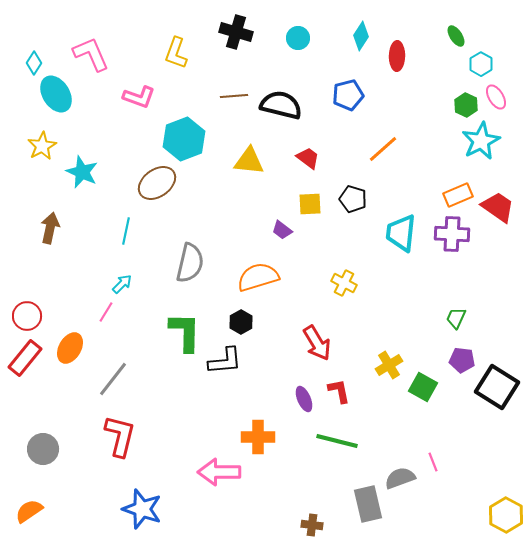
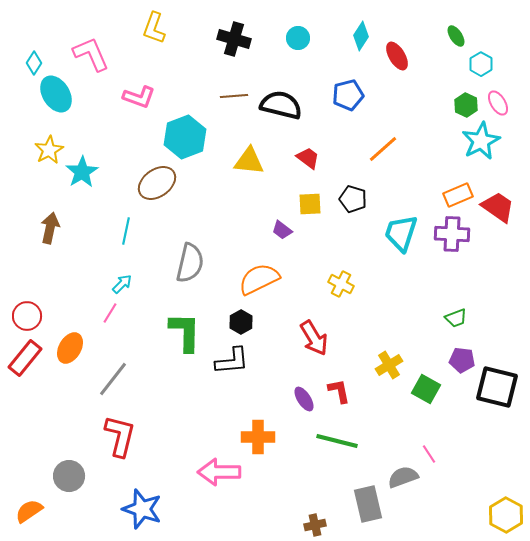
black cross at (236, 32): moved 2 px left, 7 px down
yellow L-shape at (176, 53): moved 22 px left, 25 px up
red ellipse at (397, 56): rotated 32 degrees counterclockwise
pink ellipse at (496, 97): moved 2 px right, 6 px down
cyan hexagon at (184, 139): moved 1 px right, 2 px up
yellow star at (42, 146): moved 7 px right, 4 px down
cyan star at (82, 172): rotated 16 degrees clockwise
cyan trapezoid at (401, 233): rotated 12 degrees clockwise
orange semicircle at (258, 277): moved 1 px right, 2 px down; rotated 9 degrees counterclockwise
yellow cross at (344, 283): moved 3 px left, 1 px down
pink line at (106, 312): moved 4 px right, 1 px down
green trapezoid at (456, 318): rotated 135 degrees counterclockwise
red arrow at (317, 343): moved 3 px left, 5 px up
black L-shape at (225, 361): moved 7 px right
green square at (423, 387): moved 3 px right, 2 px down
black square at (497, 387): rotated 18 degrees counterclockwise
purple ellipse at (304, 399): rotated 10 degrees counterclockwise
gray circle at (43, 449): moved 26 px right, 27 px down
pink line at (433, 462): moved 4 px left, 8 px up; rotated 12 degrees counterclockwise
gray semicircle at (400, 478): moved 3 px right, 1 px up
brown cross at (312, 525): moved 3 px right; rotated 20 degrees counterclockwise
